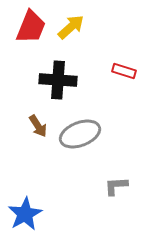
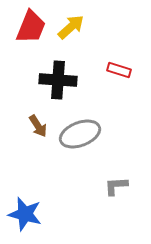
red rectangle: moved 5 px left, 1 px up
blue star: rotated 28 degrees counterclockwise
